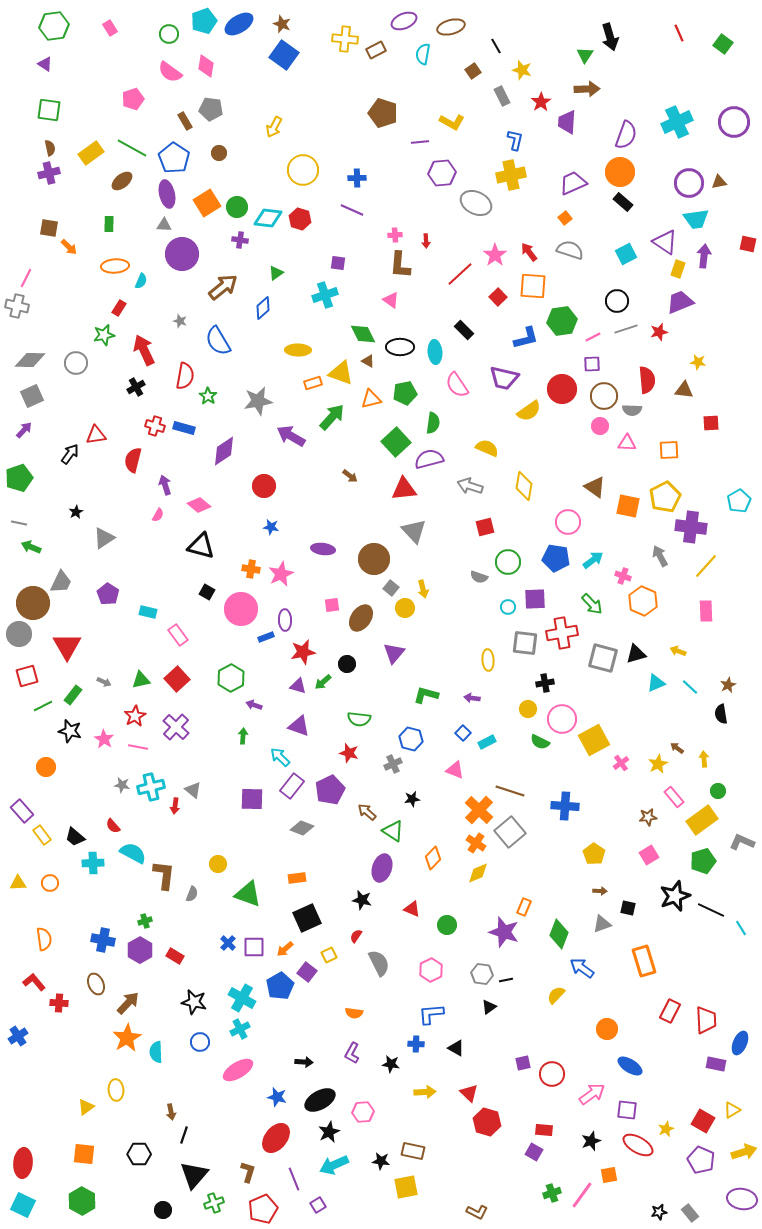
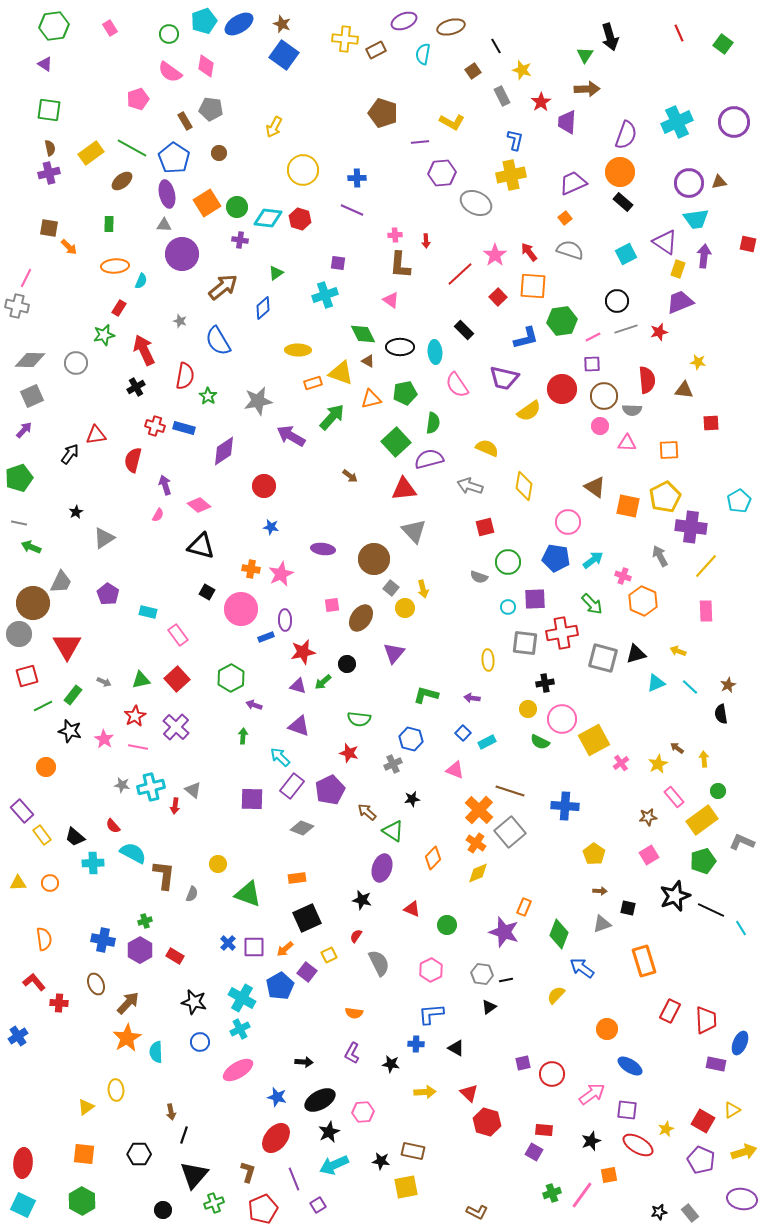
pink pentagon at (133, 99): moved 5 px right
